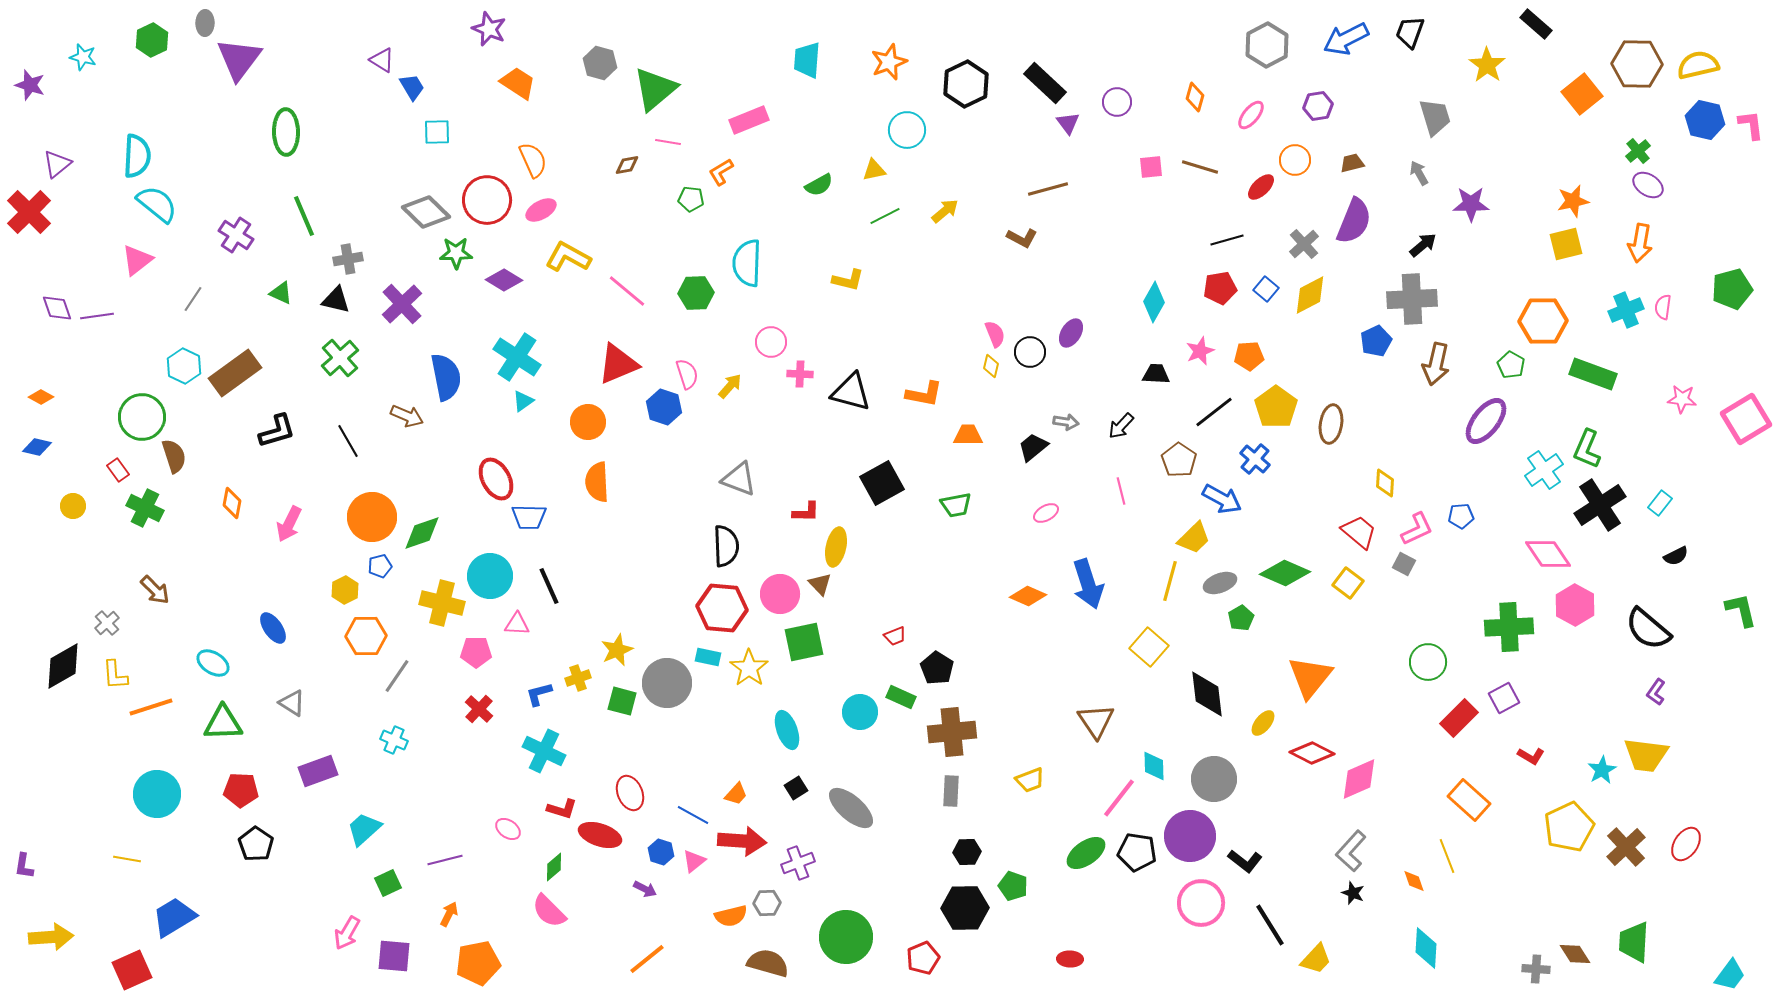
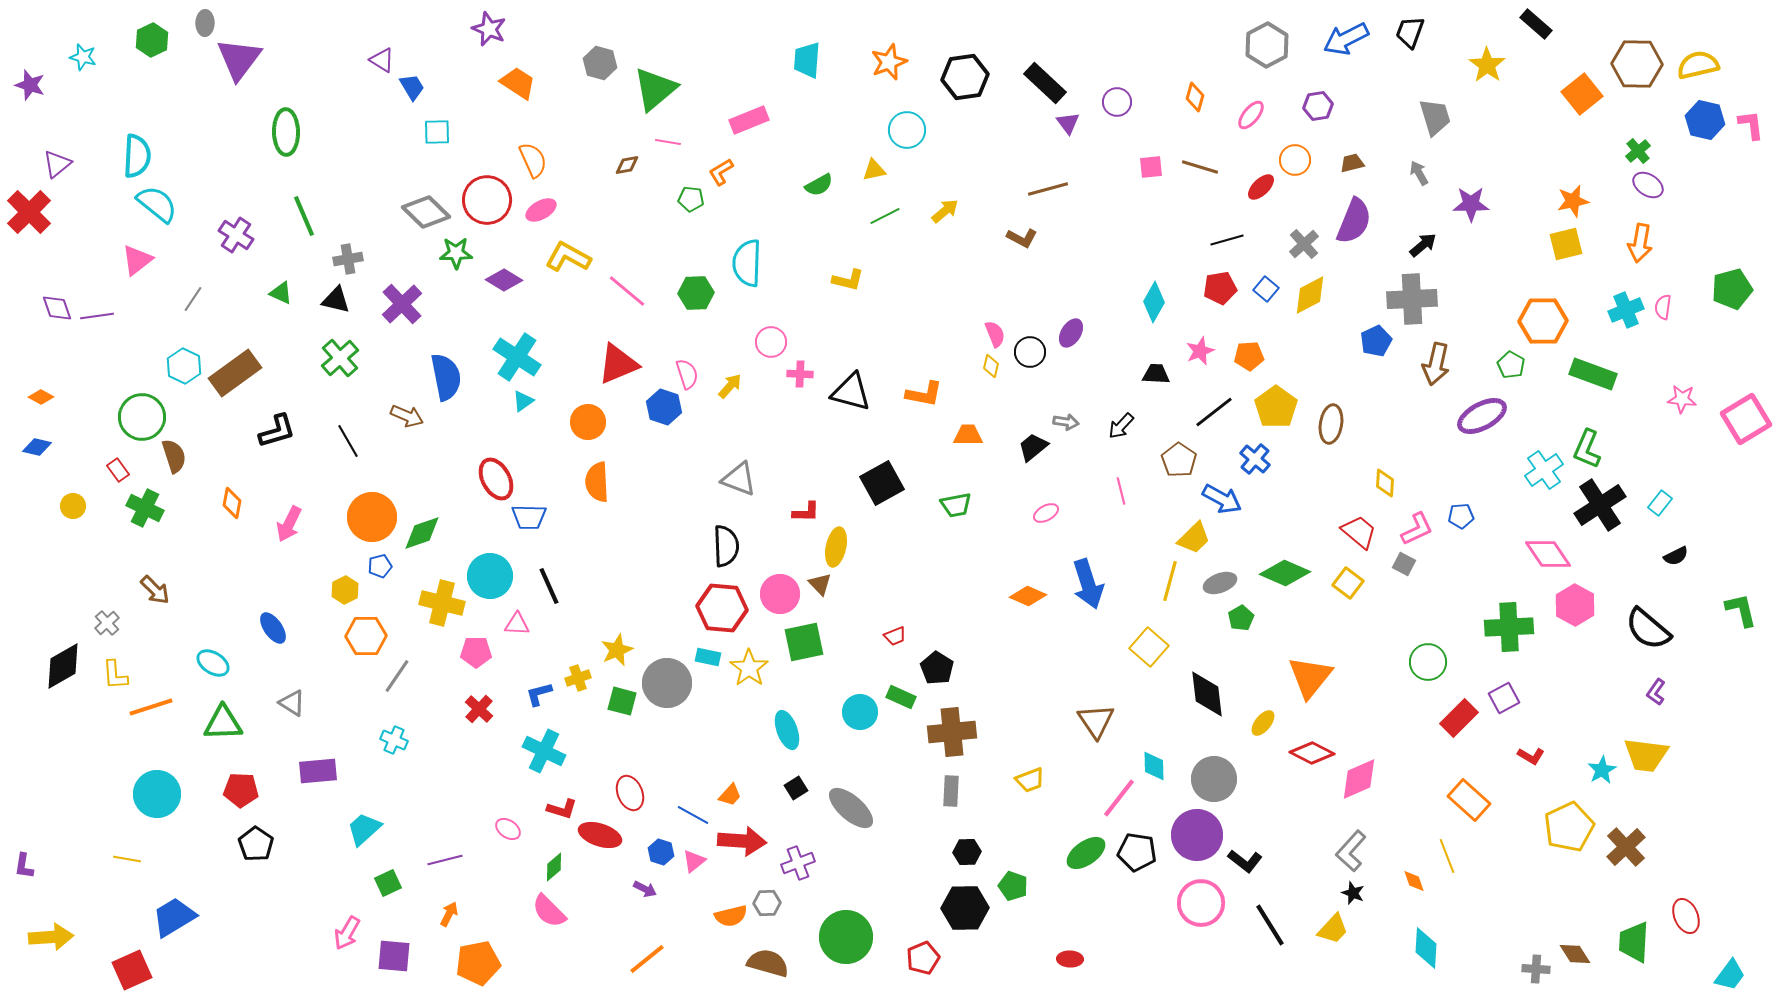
black hexagon at (966, 84): moved 1 px left, 7 px up; rotated 18 degrees clockwise
purple ellipse at (1486, 421): moved 4 px left, 5 px up; rotated 24 degrees clockwise
purple rectangle at (318, 771): rotated 15 degrees clockwise
orange trapezoid at (736, 794): moved 6 px left, 1 px down
purple circle at (1190, 836): moved 7 px right, 1 px up
red ellipse at (1686, 844): moved 72 px down; rotated 56 degrees counterclockwise
yellow trapezoid at (1316, 959): moved 17 px right, 30 px up
